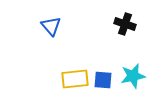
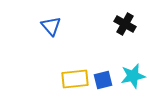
black cross: rotated 10 degrees clockwise
blue square: rotated 18 degrees counterclockwise
